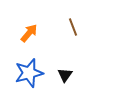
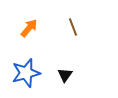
orange arrow: moved 5 px up
blue star: moved 3 px left
